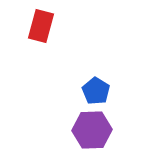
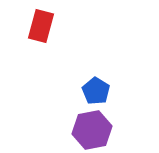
purple hexagon: rotated 9 degrees counterclockwise
